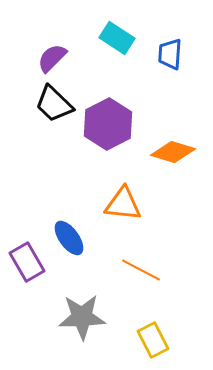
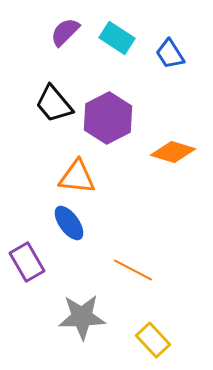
blue trapezoid: rotated 36 degrees counterclockwise
purple semicircle: moved 13 px right, 26 px up
black trapezoid: rotated 6 degrees clockwise
purple hexagon: moved 6 px up
orange triangle: moved 46 px left, 27 px up
blue ellipse: moved 15 px up
orange line: moved 8 px left
yellow rectangle: rotated 16 degrees counterclockwise
